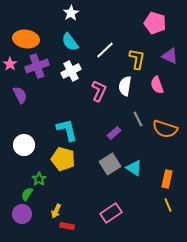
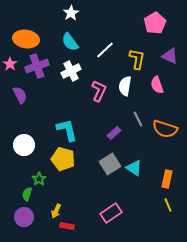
pink pentagon: rotated 25 degrees clockwise
green semicircle: rotated 16 degrees counterclockwise
purple circle: moved 2 px right, 3 px down
